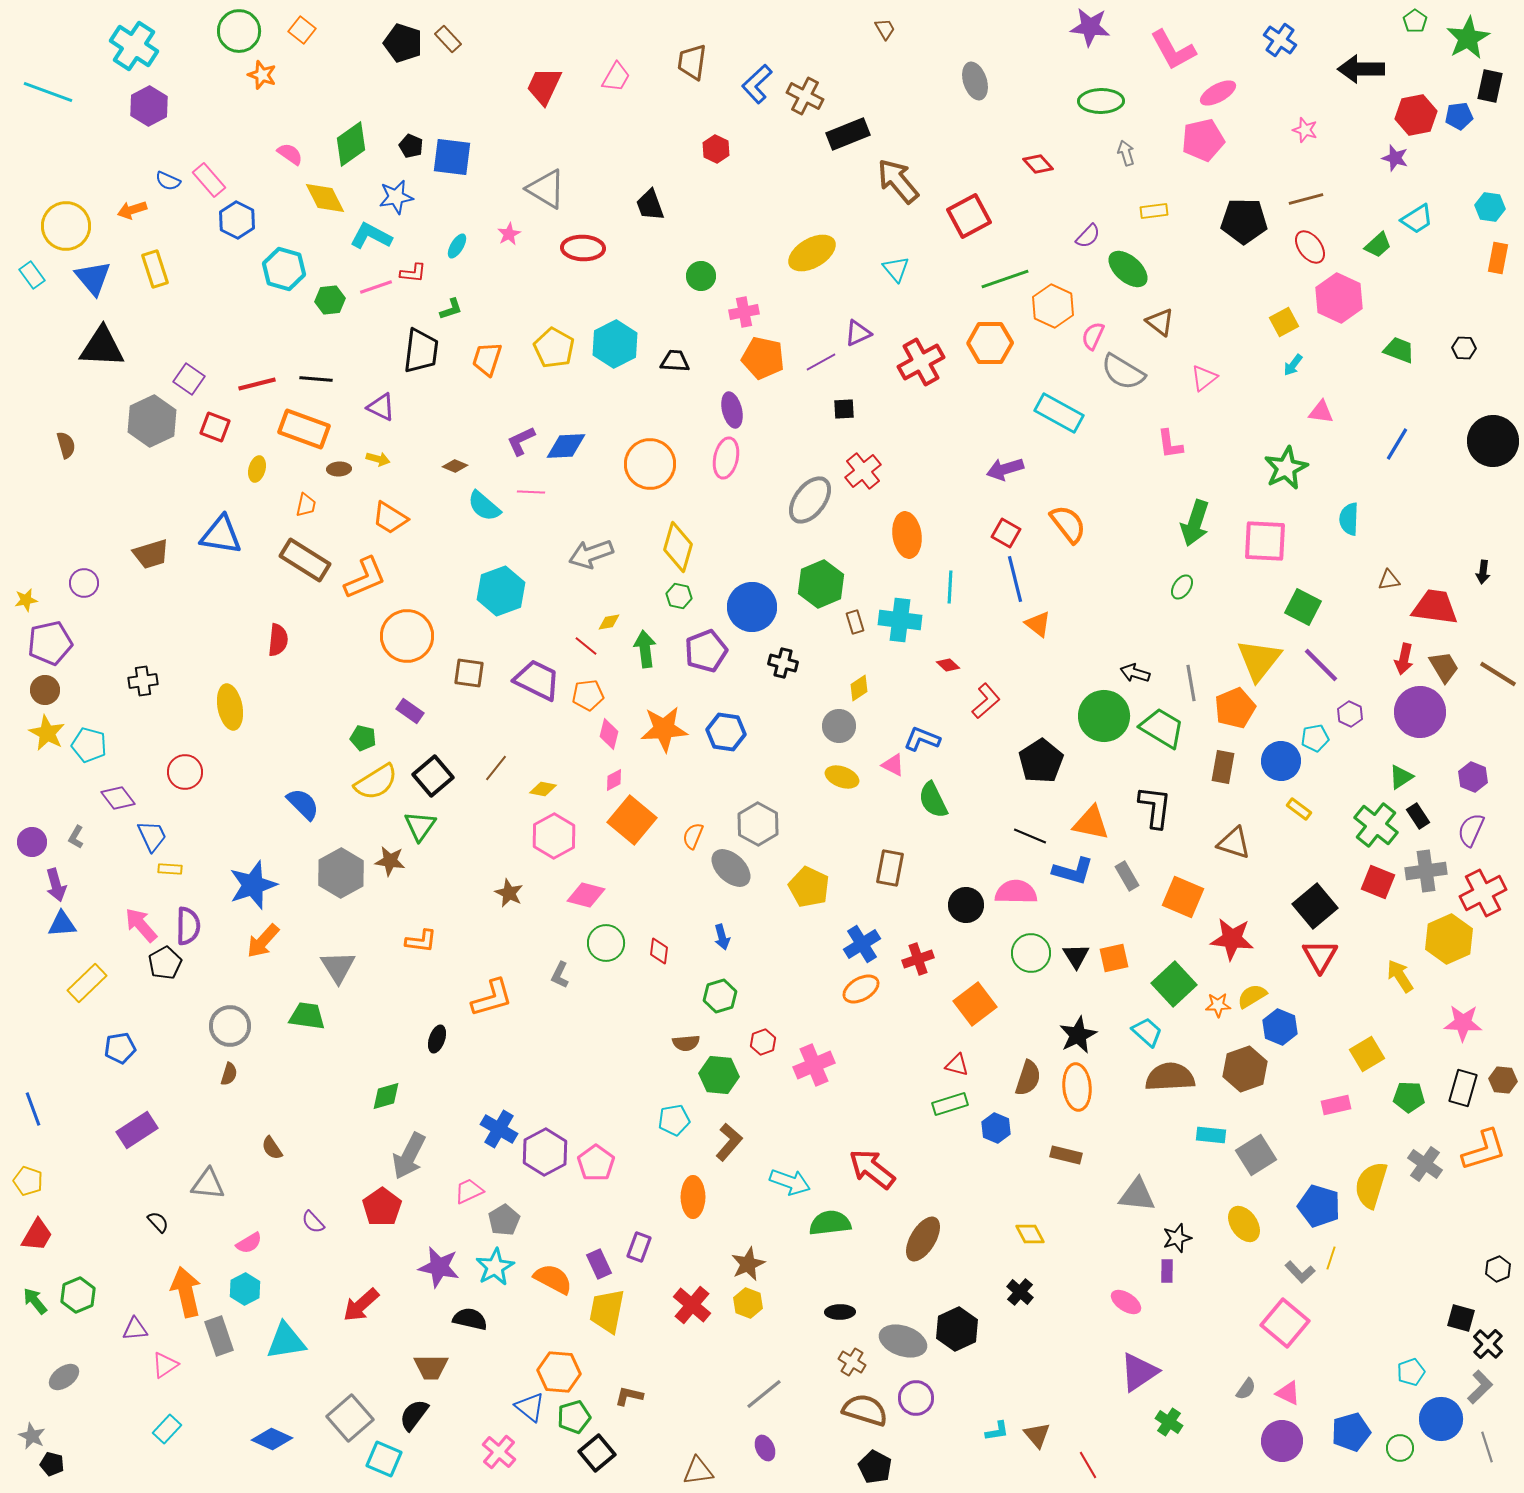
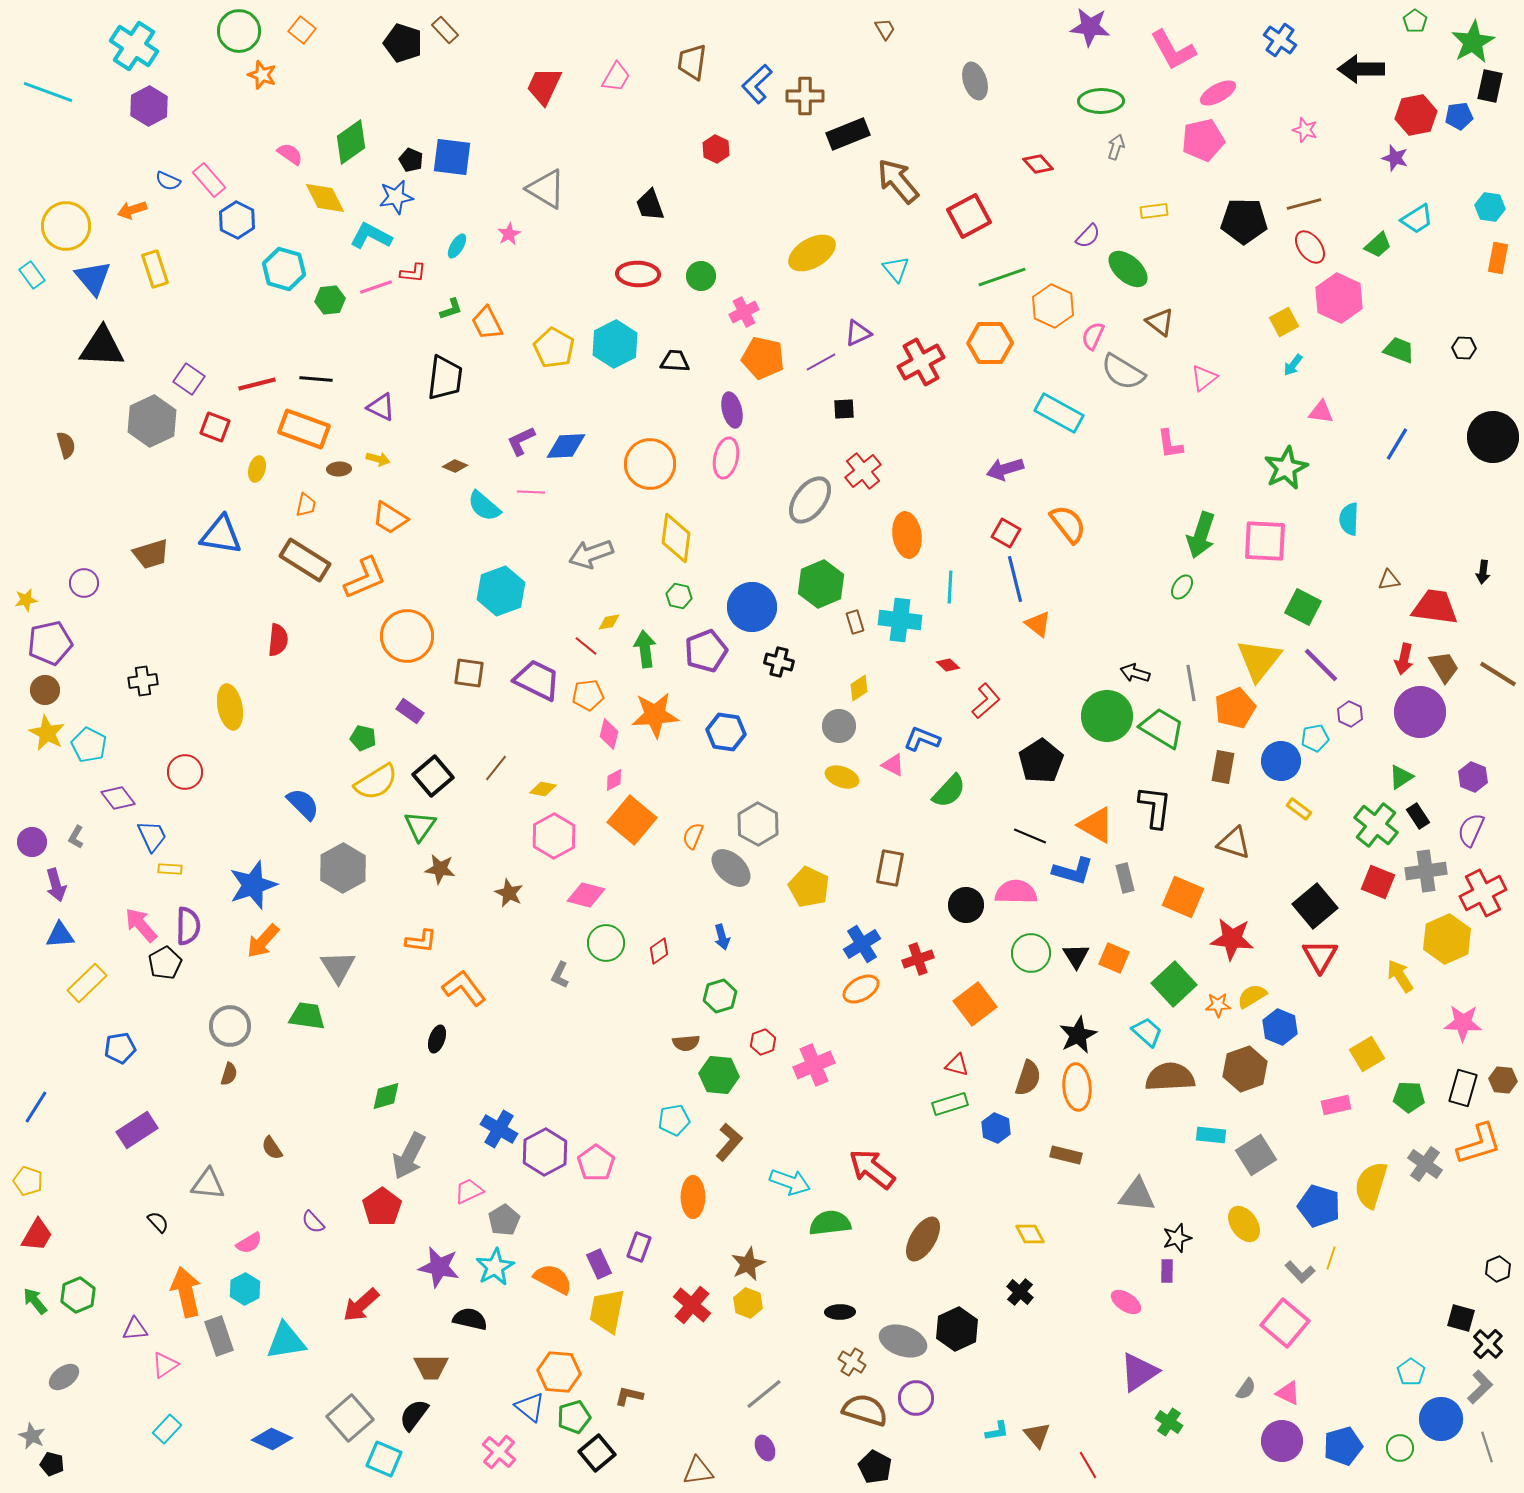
green star at (1468, 38): moved 5 px right, 4 px down
brown rectangle at (448, 39): moved 3 px left, 9 px up
brown cross at (805, 96): rotated 27 degrees counterclockwise
green diamond at (351, 144): moved 2 px up
black pentagon at (411, 146): moved 14 px down
gray arrow at (1126, 153): moved 10 px left, 6 px up; rotated 35 degrees clockwise
brown line at (1306, 199): moved 2 px left, 5 px down
red ellipse at (583, 248): moved 55 px right, 26 px down
green line at (1005, 279): moved 3 px left, 2 px up
pink cross at (744, 312): rotated 16 degrees counterclockwise
black trapezoid at (421, 351): moved 24 px right, 27 px down
orange trapezoid at (487, 359): moved 36 px up; rotated 45 degrees counterclockwise
black circle at (1493, 441): moved 4 px up
green arrow at (1195, 523): moved 6 px right, 12 px down
yellow diamond at (678, 547): moved 2 px left, 9 px up; rotated 9 degrees counterclockwise
black cross at (783, 663): moved 4 px left, 1 px up
green circle at (1104, 716): moved 3 px right
orange star at (664, 729): moved 9 px left, 14 px up
cyan pentagon at (89, 745): rotated 12 degrees clockwise
green semicircle at (933, 800): moved 16 px right, 9 px up; rotated 111 degrees counterclockwise
orange triangle at (1091, 823): moved 5 px right, 2 px down; rotated 18 degrees clockwise
brown star at (390, 861): moved 50 px right, 8 px down
gray hexagon at (341, 873): moved 2 px right, 5 px up
gray rectangle at (1127, 876): moved 2 px left, 2 px down; rotated 16 degrees clockwise
blue triangle at (62, 924): moved 2 px left, 11 px down
yellow hexagon at (1449, 939): moved 2 px left
red diamond at (659, 951): rotated 48 degrees clockwise
orange square at (1114, 958): rotated 36 degrees clockwise
orange L-shape at (492, 998): moved 28 px left, 10 px up; rotated 111 degrees counterclockwise
blue line at (33, 1109): moved 3 px right, 2 px up; rotated 52 degrees clockwise
orange L-shape at (1484, 1150): moved 5 px left, 6 px up
cyan pentagon at (1411, 1372): rotated 16 degrees counterclockwise
blue pentagon at (1351, 1432): moved 8 px left, 14 px down
